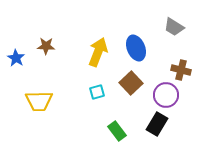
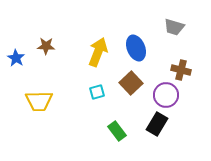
gray trapezoid: rotated 15 degrees counterclockwise
